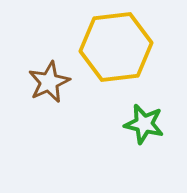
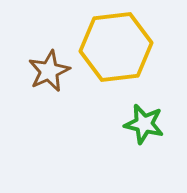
brown star: moved 11 px up
